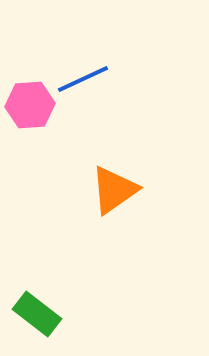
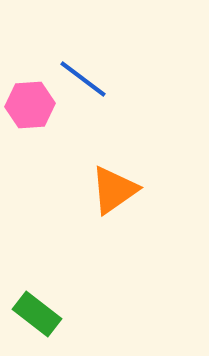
blue line: rotated 62 degrees clockwise
